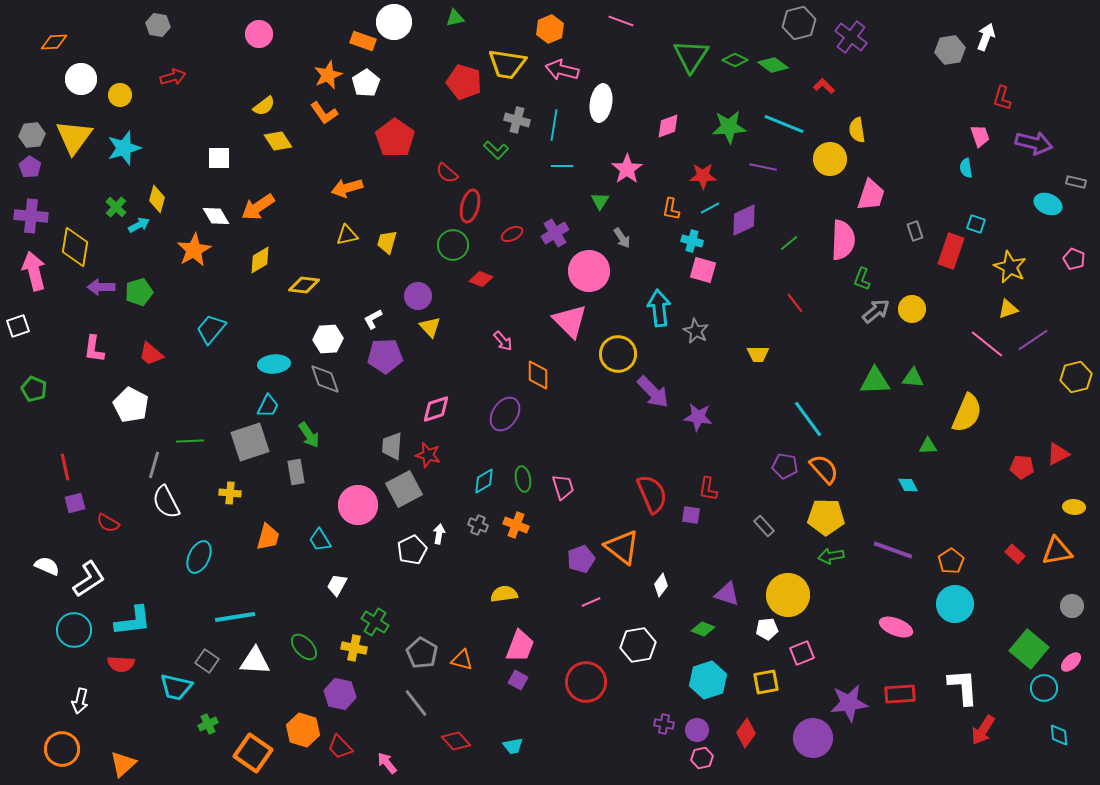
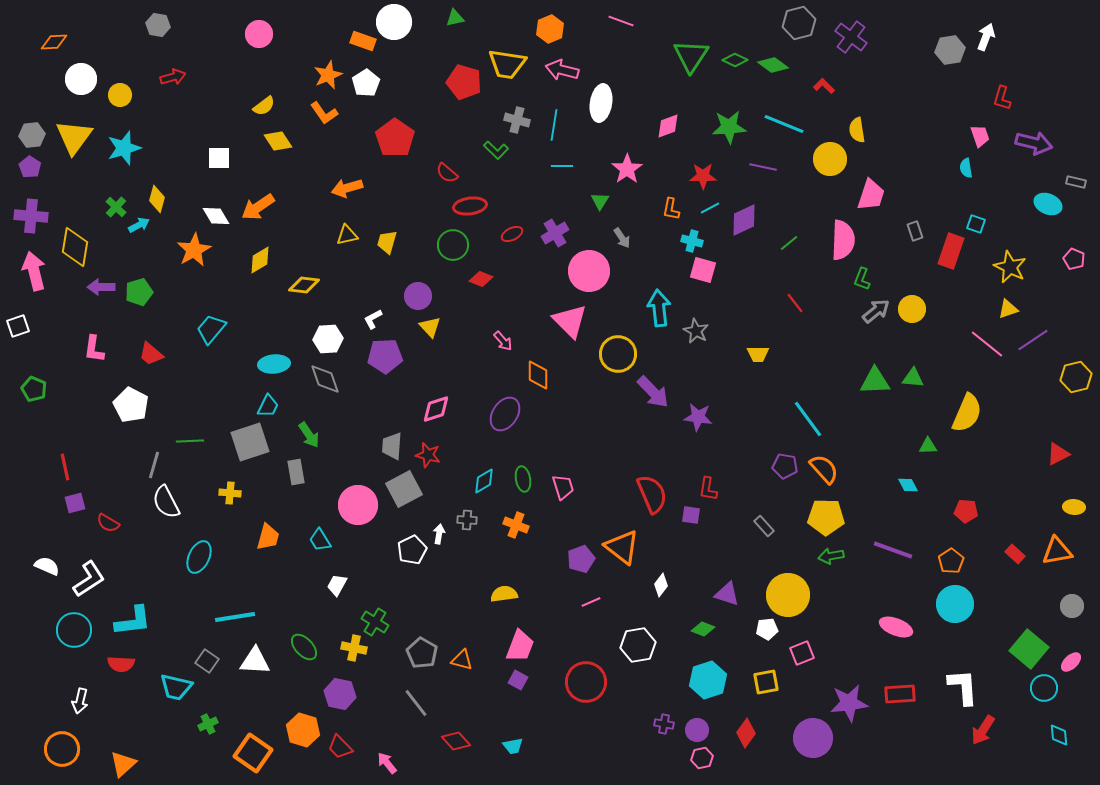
red ellipse at (470, 206): rotated 68 degrees clockwise
red pentagon at (1022, 467): moved 56 px left, 44 px down
gray cross at (478, 525): moved 11 px left, 5 px up; rotated 18 degrees counterclockwise
